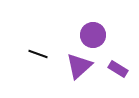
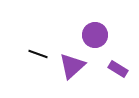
purple circle: moved 2 px right
purple triangle: moved 7 px left
